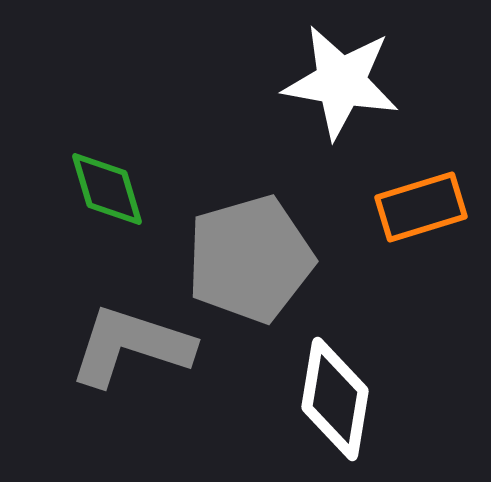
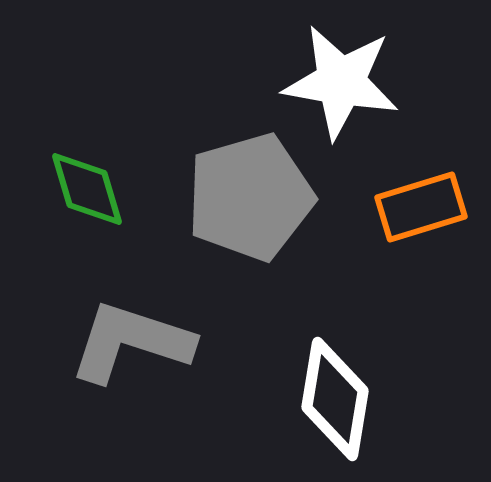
green diamond: moved 20 px left
gray pentagon: moved 62 px up
gray L-shape: moved 4 px up
